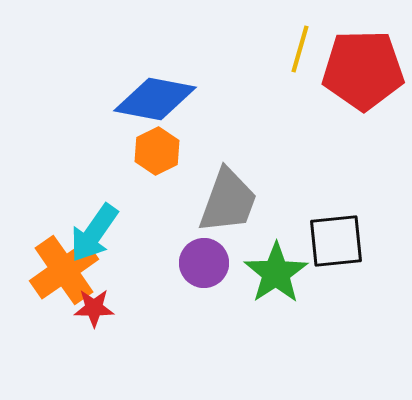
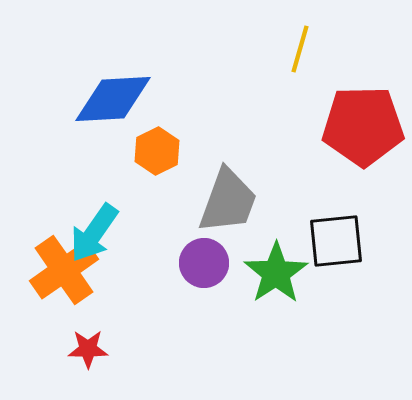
red pentagon: moved 56 px down
blue diamond: moved 42 px left; rotated 14 degrees counterclockwise
red star: moved 6 px left, 41 px down
